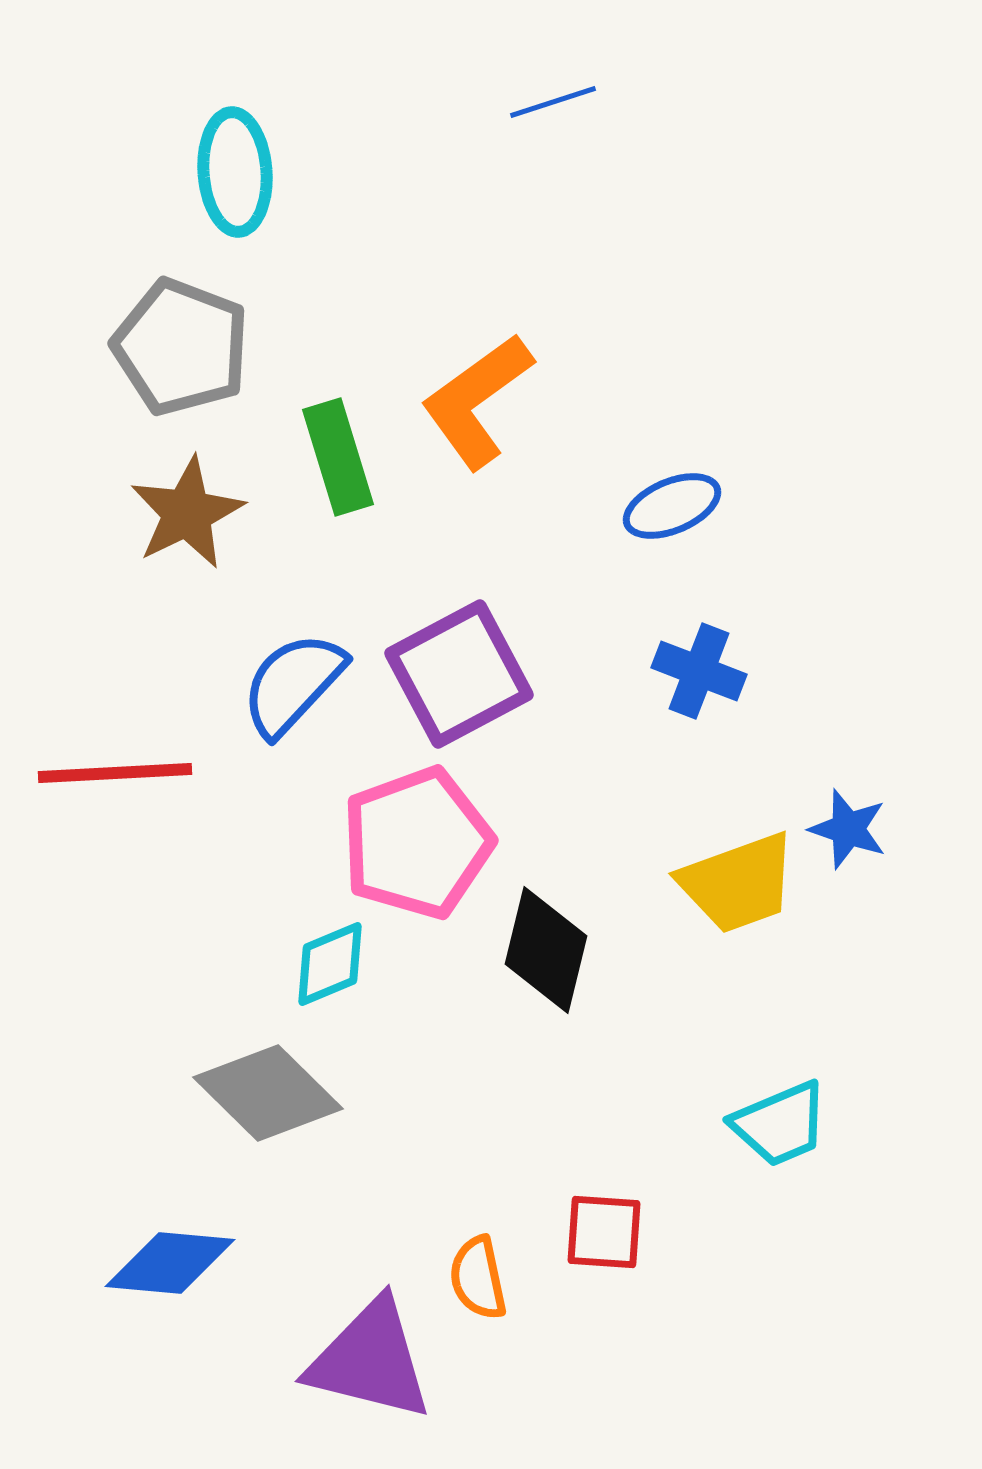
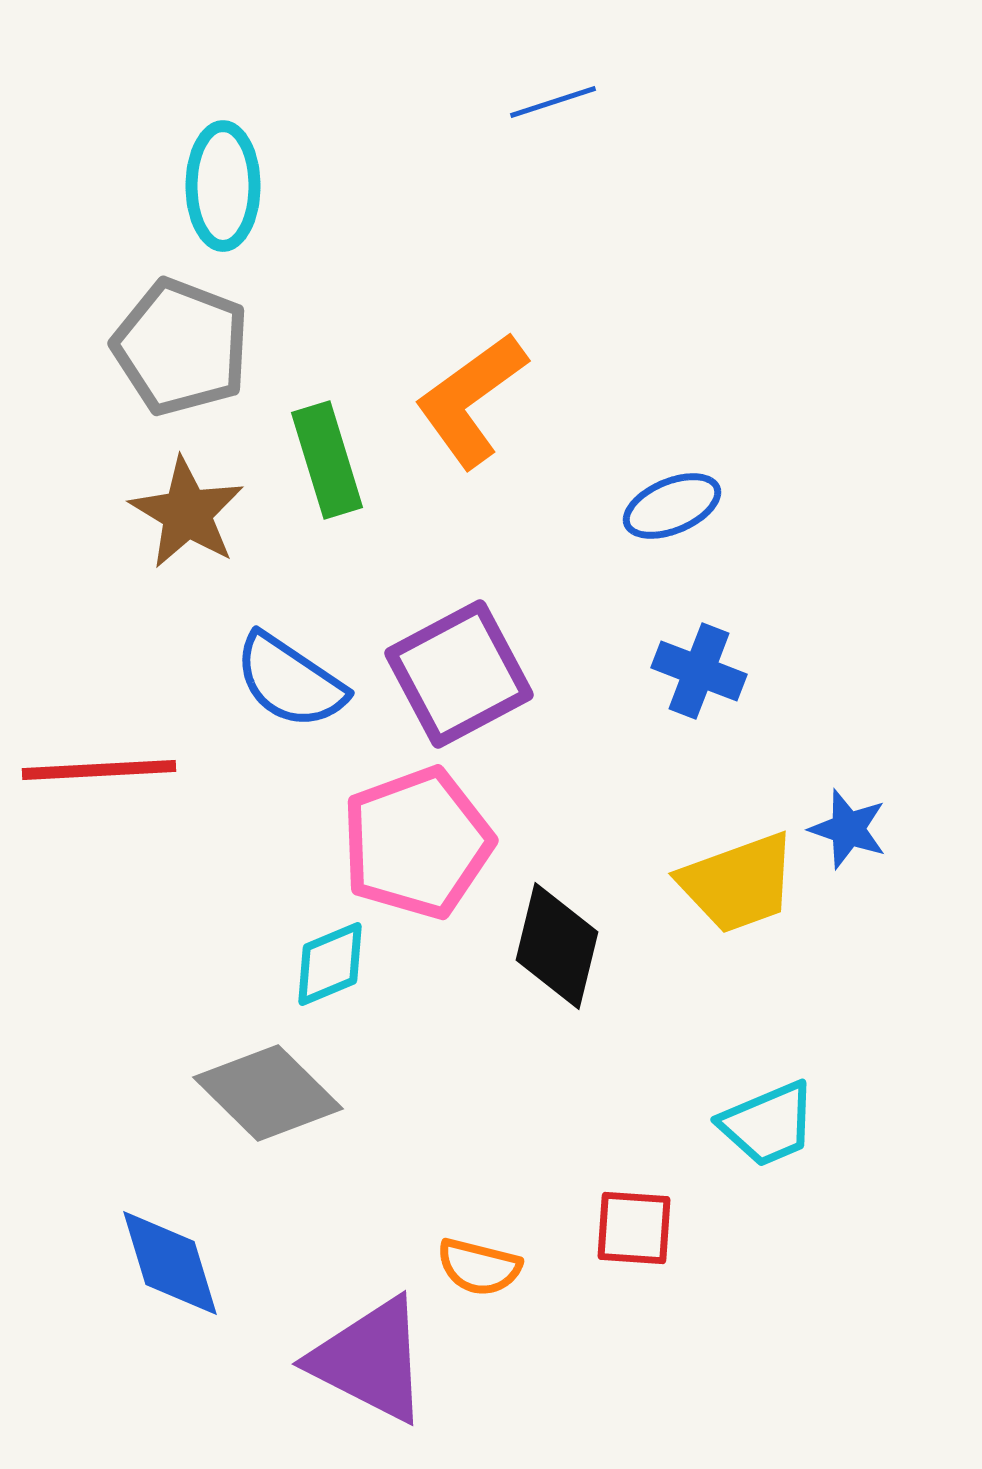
cyan ellipse: moved 12 px left, 14 px down; rotated 4 degrees clockwise
orange L-shape: moved 6 px left, 1 px up
green rectangle: moved 11 px left, 3 px down
brown star: rotated 15 degrees counterclockwise
blue semicircle: moved 3 px left, 3 px up; rotated 99 degrees counterclockwise
red line: moved 16 px left, 3 px up
black diamond: moved 11 px right, 4 px up
cyan trapezoid: moved 12 px left
red square: moved 30 px right, 4 px up
blue diamond: rotated 68 degrees clockwise
orange semicircle: moved 1 px right, 11 px up; rotated 64 degrees counterclockwise
purple triangle: rotated 13 degrees clockwise
